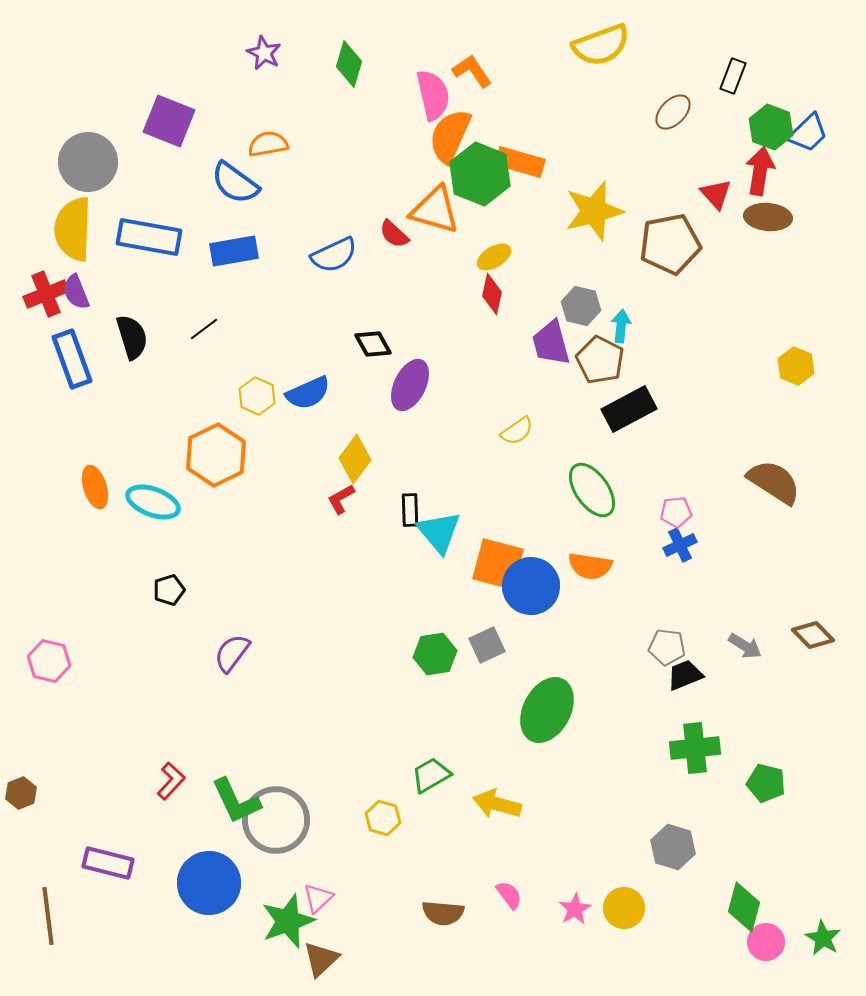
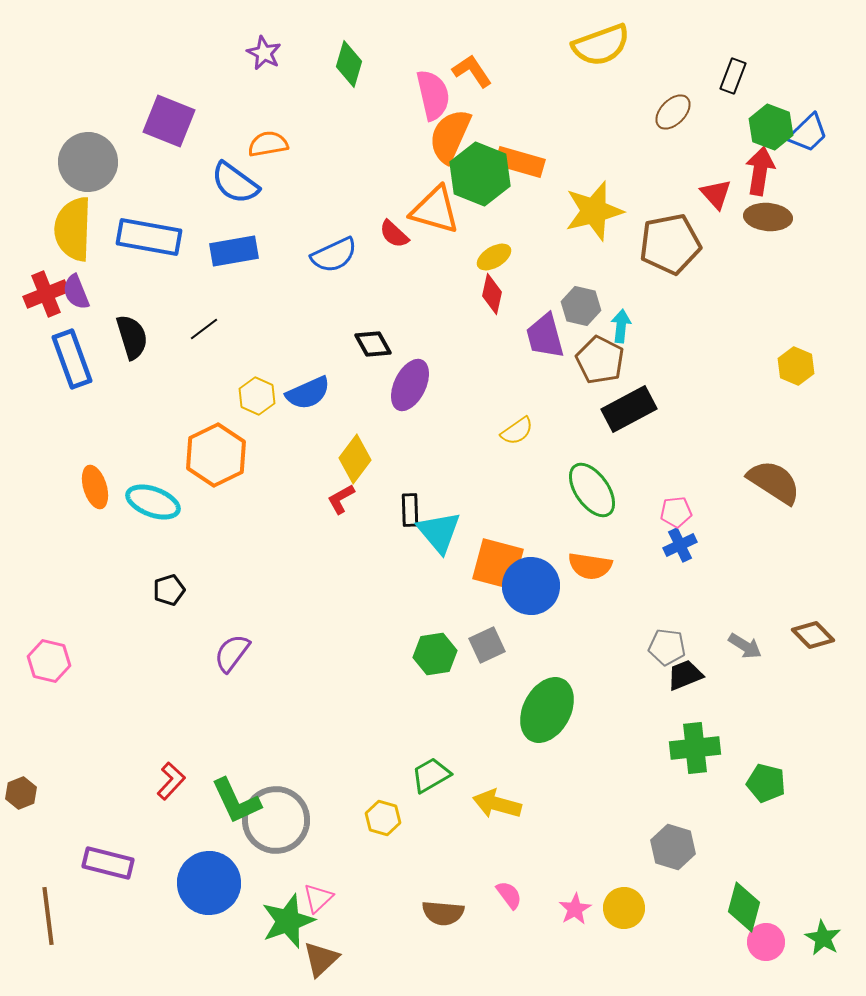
purple trapezoid at (551, 343): moved 6 px left, 7 px up
